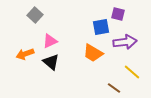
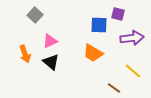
blue square: moved 2 px left, 2 px up; rotated 12 degrees clockwise
purple arrow: moved 7 px right, 4 px up
orange arrow: rotated 90 degrees counterclockwise
yellow line: moved 1 px right, 1 px up
